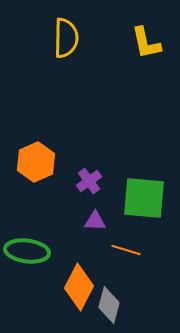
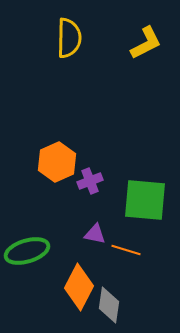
yellow semicircle: moved 3 px right
yellow L-shape: rotated 105 degrees counterclockwise
orange hexagon: moved 21 px right
purple cross: moved 1 px right; rotated 15 degrees clockwise
green square: moved 1 px right, 2 px down
purple triangle: moved 13 px down; rotated 10 degrees clockwise
green ellipse: rotated 24 degrees counterclockwise
gray diamond: rotated 6 degrees counterclockwise
